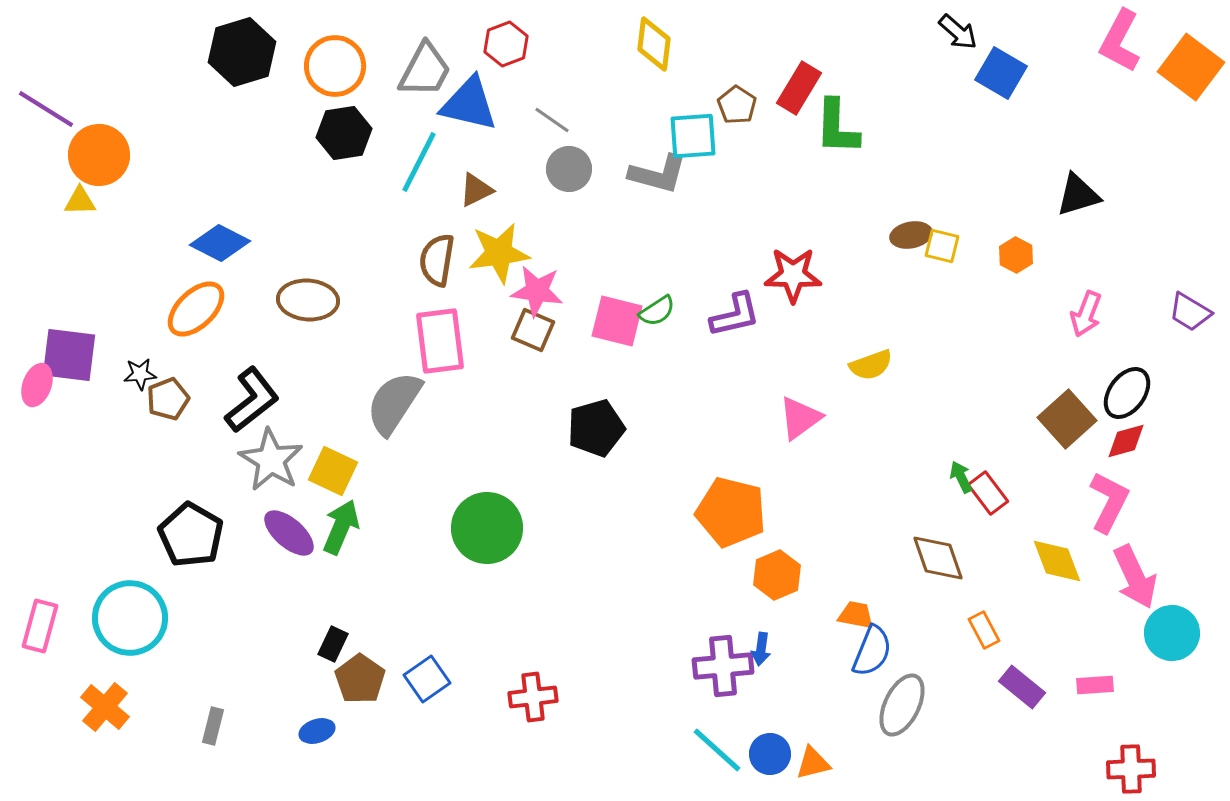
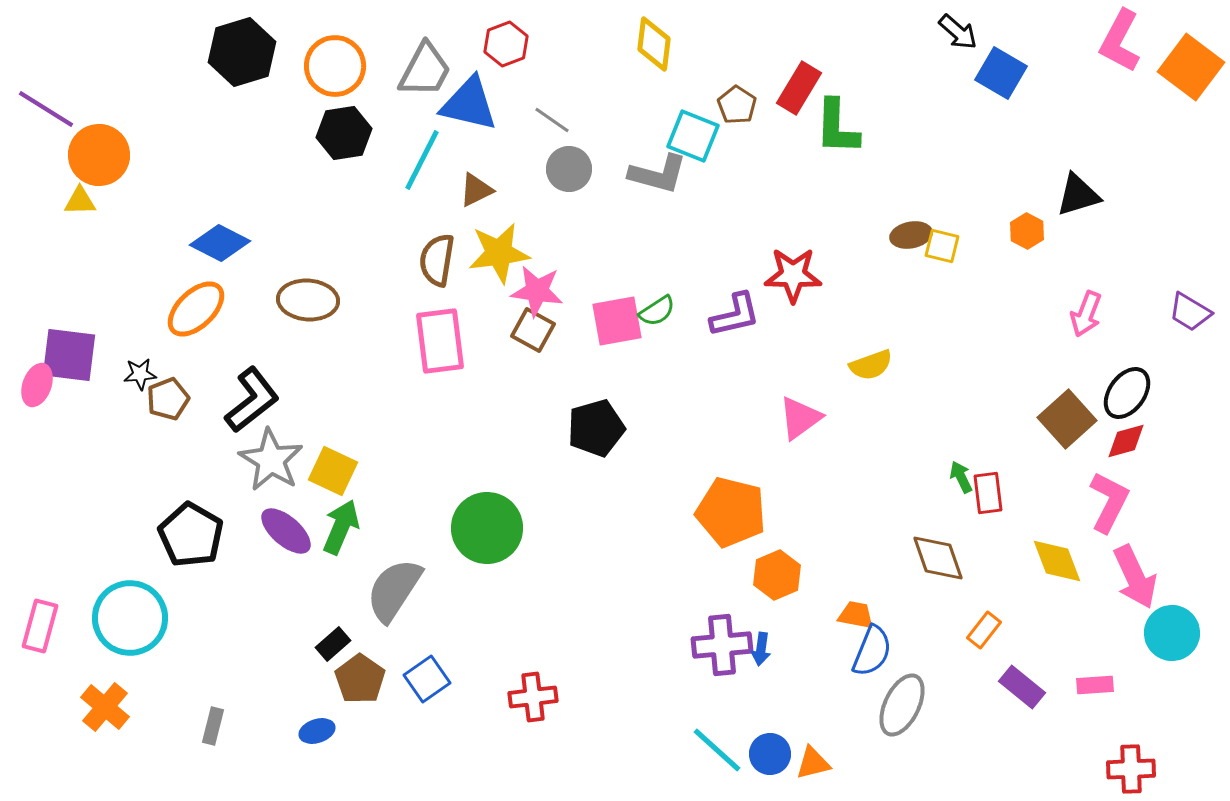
cyan square at (693, 136): rotated 26 degrees clockwise
cyan line at (419, 162): moved 3 px right, 2 px up
orange hexagon at (1016, 255): moved 11 px right, 24 px up
pink square at (617, 321): rotated 24 degrees counterclockwise
brown square at (533, 330): rotated 6 degrees clockwise
gray semicircle at (394, 403): moved 187 px down
red rectangle at (988, 493): rotated 30 degrees clockwise
purple ellipse at (289, 533): moved 3 px left, 2 px up
orange rectangle at (984, 630): rotated 66 degrees clockwise
black rectangle at (333, 644): rotated 24 degrees clockwise
purple cross at (723, 666): moved 1 px left, 21 px up
